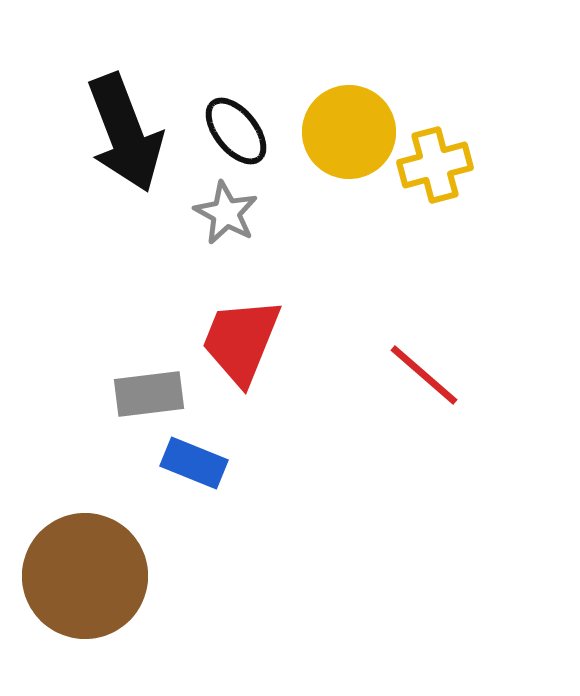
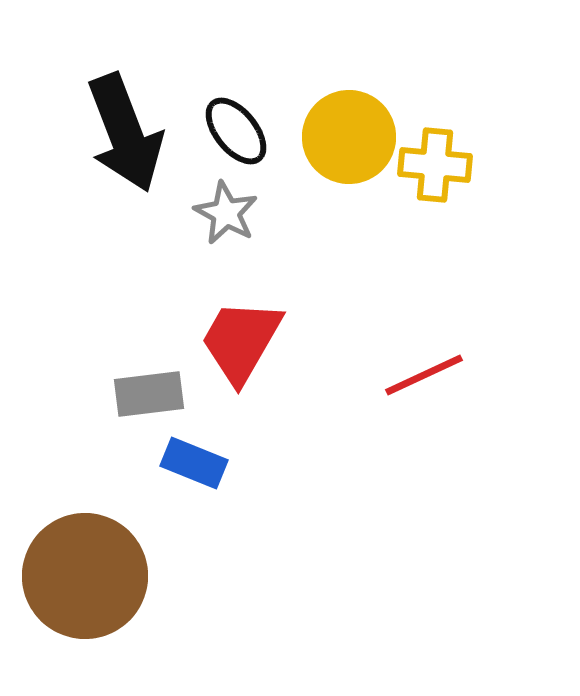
yellow circle: moved 5 px down
yellow cross: rotated 20 degrees clockwise
red trapezoid: rotated 8 degrees clockwise
red line: rotated 66 degrees counterclockwise
